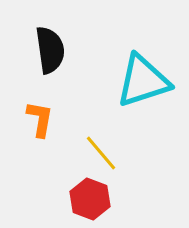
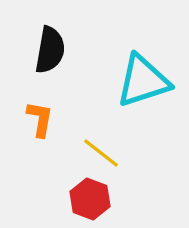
black semicircle: rotated 18 degrees clockwise
yellow line: rotated 12 degrees counterclockwise
